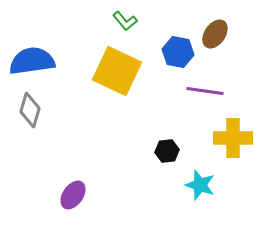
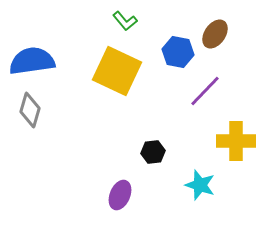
purple line: rotated 54 degrees counterclockwise
yellow cross: moved 3 px right, 3 px down
black hexagon: moved 14 px left, 1 px down
purple ellipse: moved 47 px right; rotated 12 degrees counterclockwise
